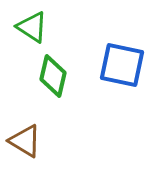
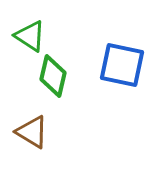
green triangle: moved 2 px left, 9 px down
brown triangle: moved 7 px right, 9 px up
